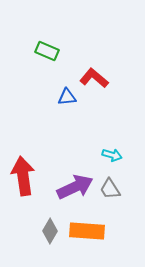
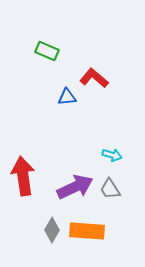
gray diamond: moved 2 px right, 1 px up
